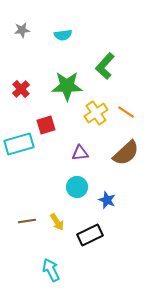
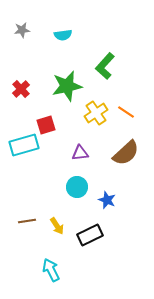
green star: rotated 12 degrees counterclockwise
cyan rectangle: moved 5 px right, 1 px down
yellow arrow: moved 4 px down
